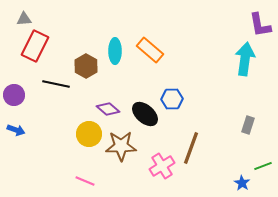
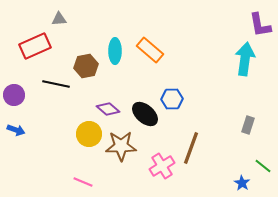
gray triangle: moved 35 px right
red rectangle: rotated 40 degrees clockwise
brown hexagon: rotated 20 degrees clockwise
green line: rotated 60 degrees clockwise
pink line: moved 2 px left, 1 px down
